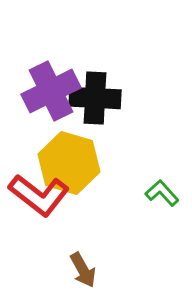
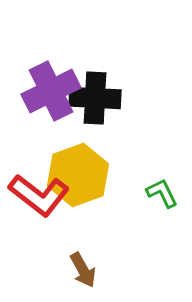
yellow hexagon: moved 9 px right, 12 px down; rotated 24 degrees clockwise
green L-shape: rotated 16 degrees clockwise
